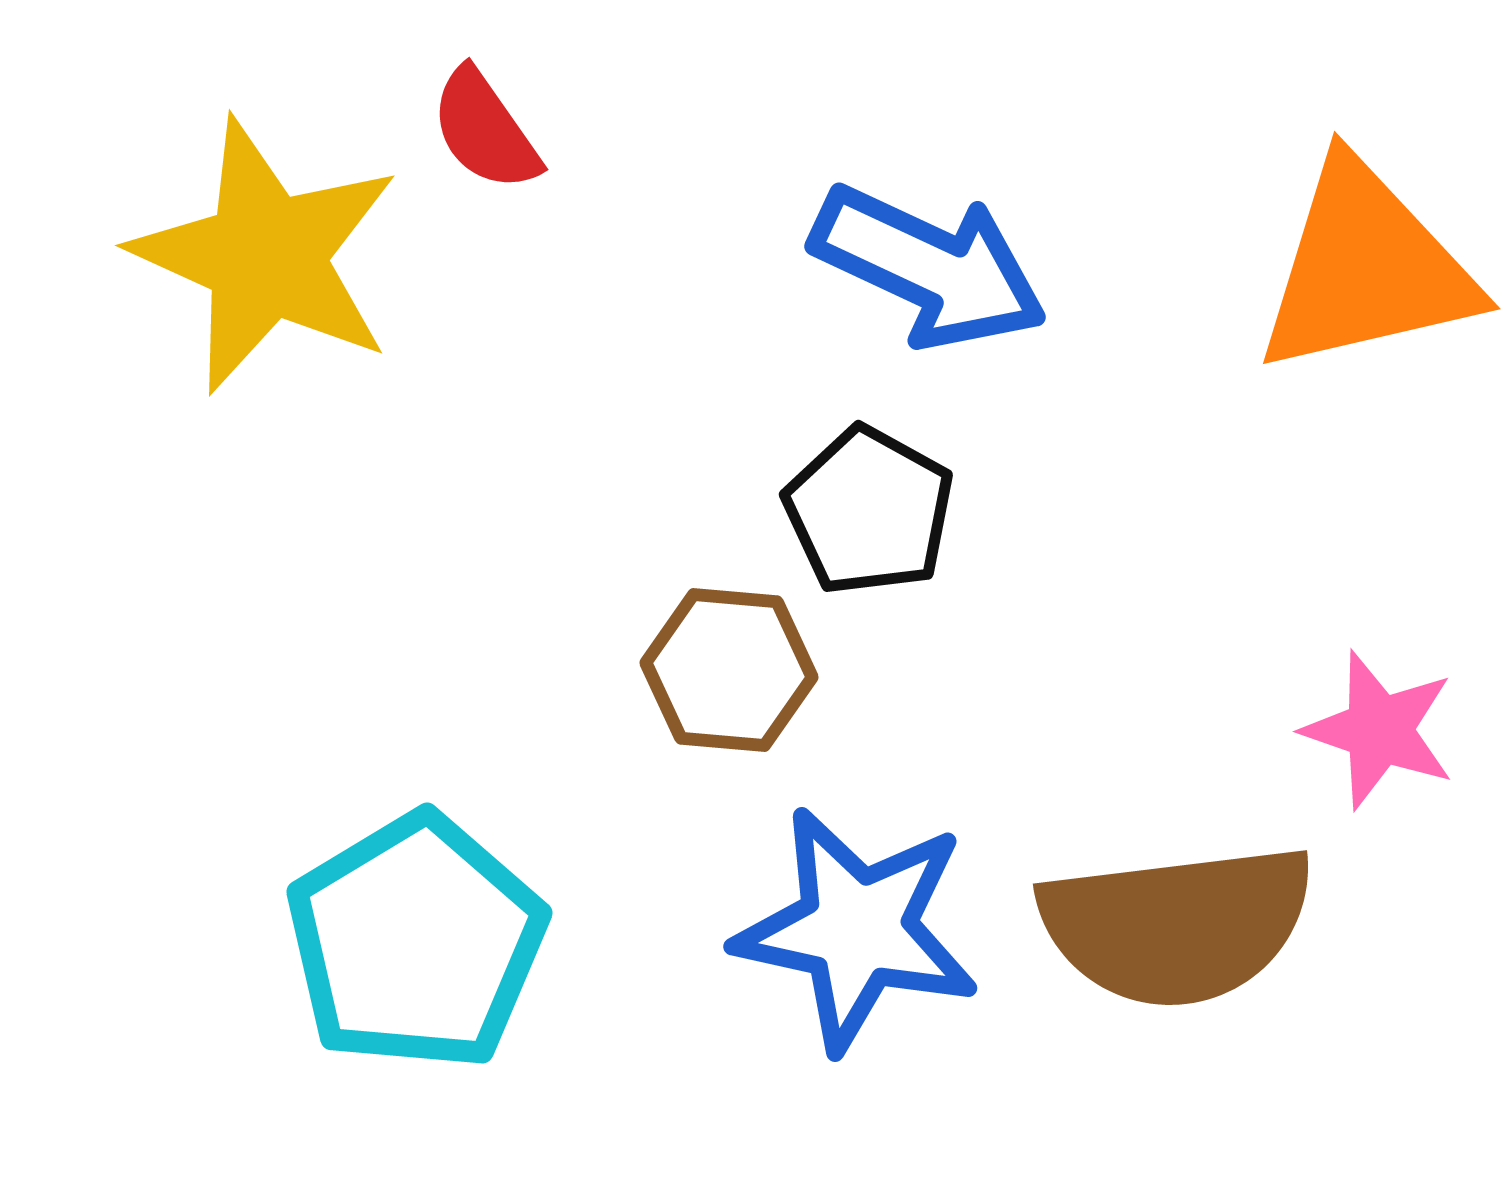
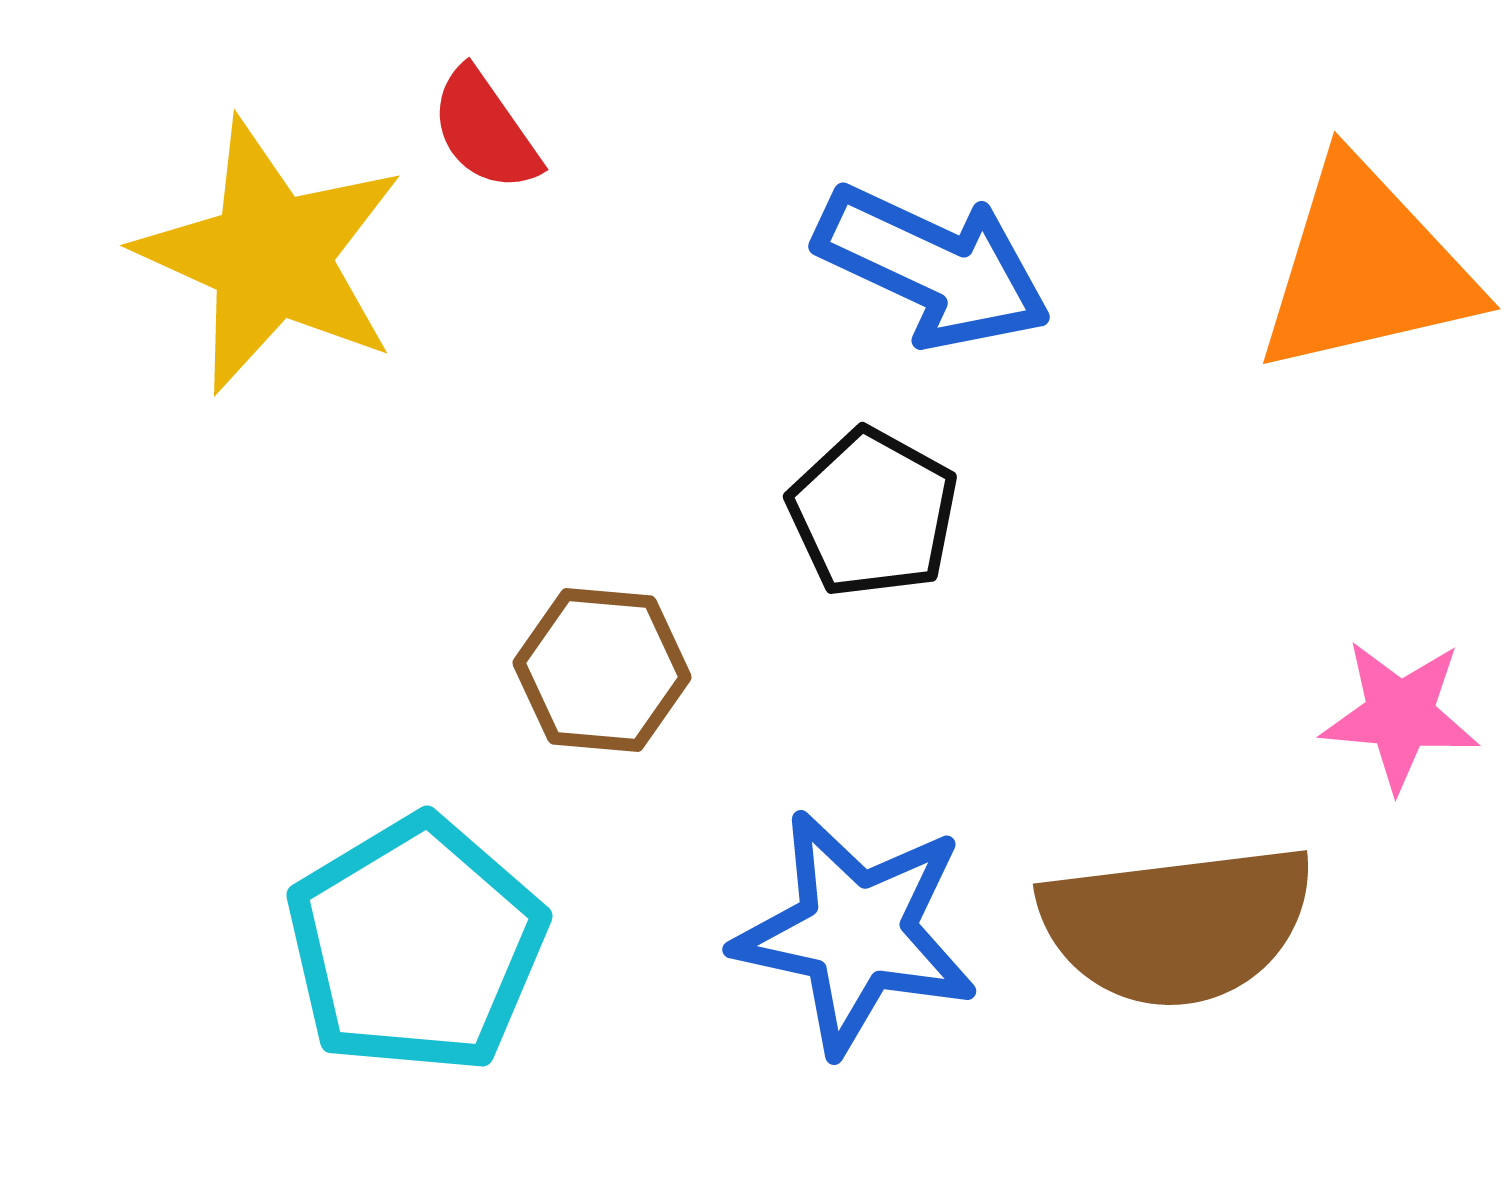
yellow star: moved 5 px right
blue arrow: moved 4 px right
black pentagon: moved 4 px right, 2 px down
brown hexagon: moved 127 px left
pink star: moved 21 px right, 15 px up; rotated 14 degrees counterclockwise
blue star: moved 1 px left, 3 px down
cyan pentagon: moved 3 px down
